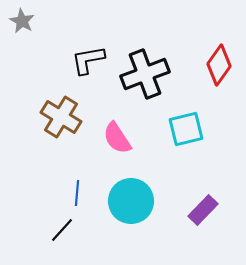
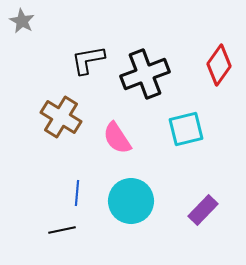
black line: rotated 36 degrees clockwise
